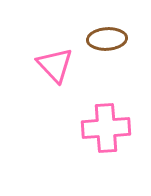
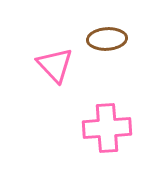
pink cross: moved 1 px right
